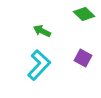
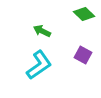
purple square: moved 3 px up
cyan L-shape: rotated 12 degrees clockwise
